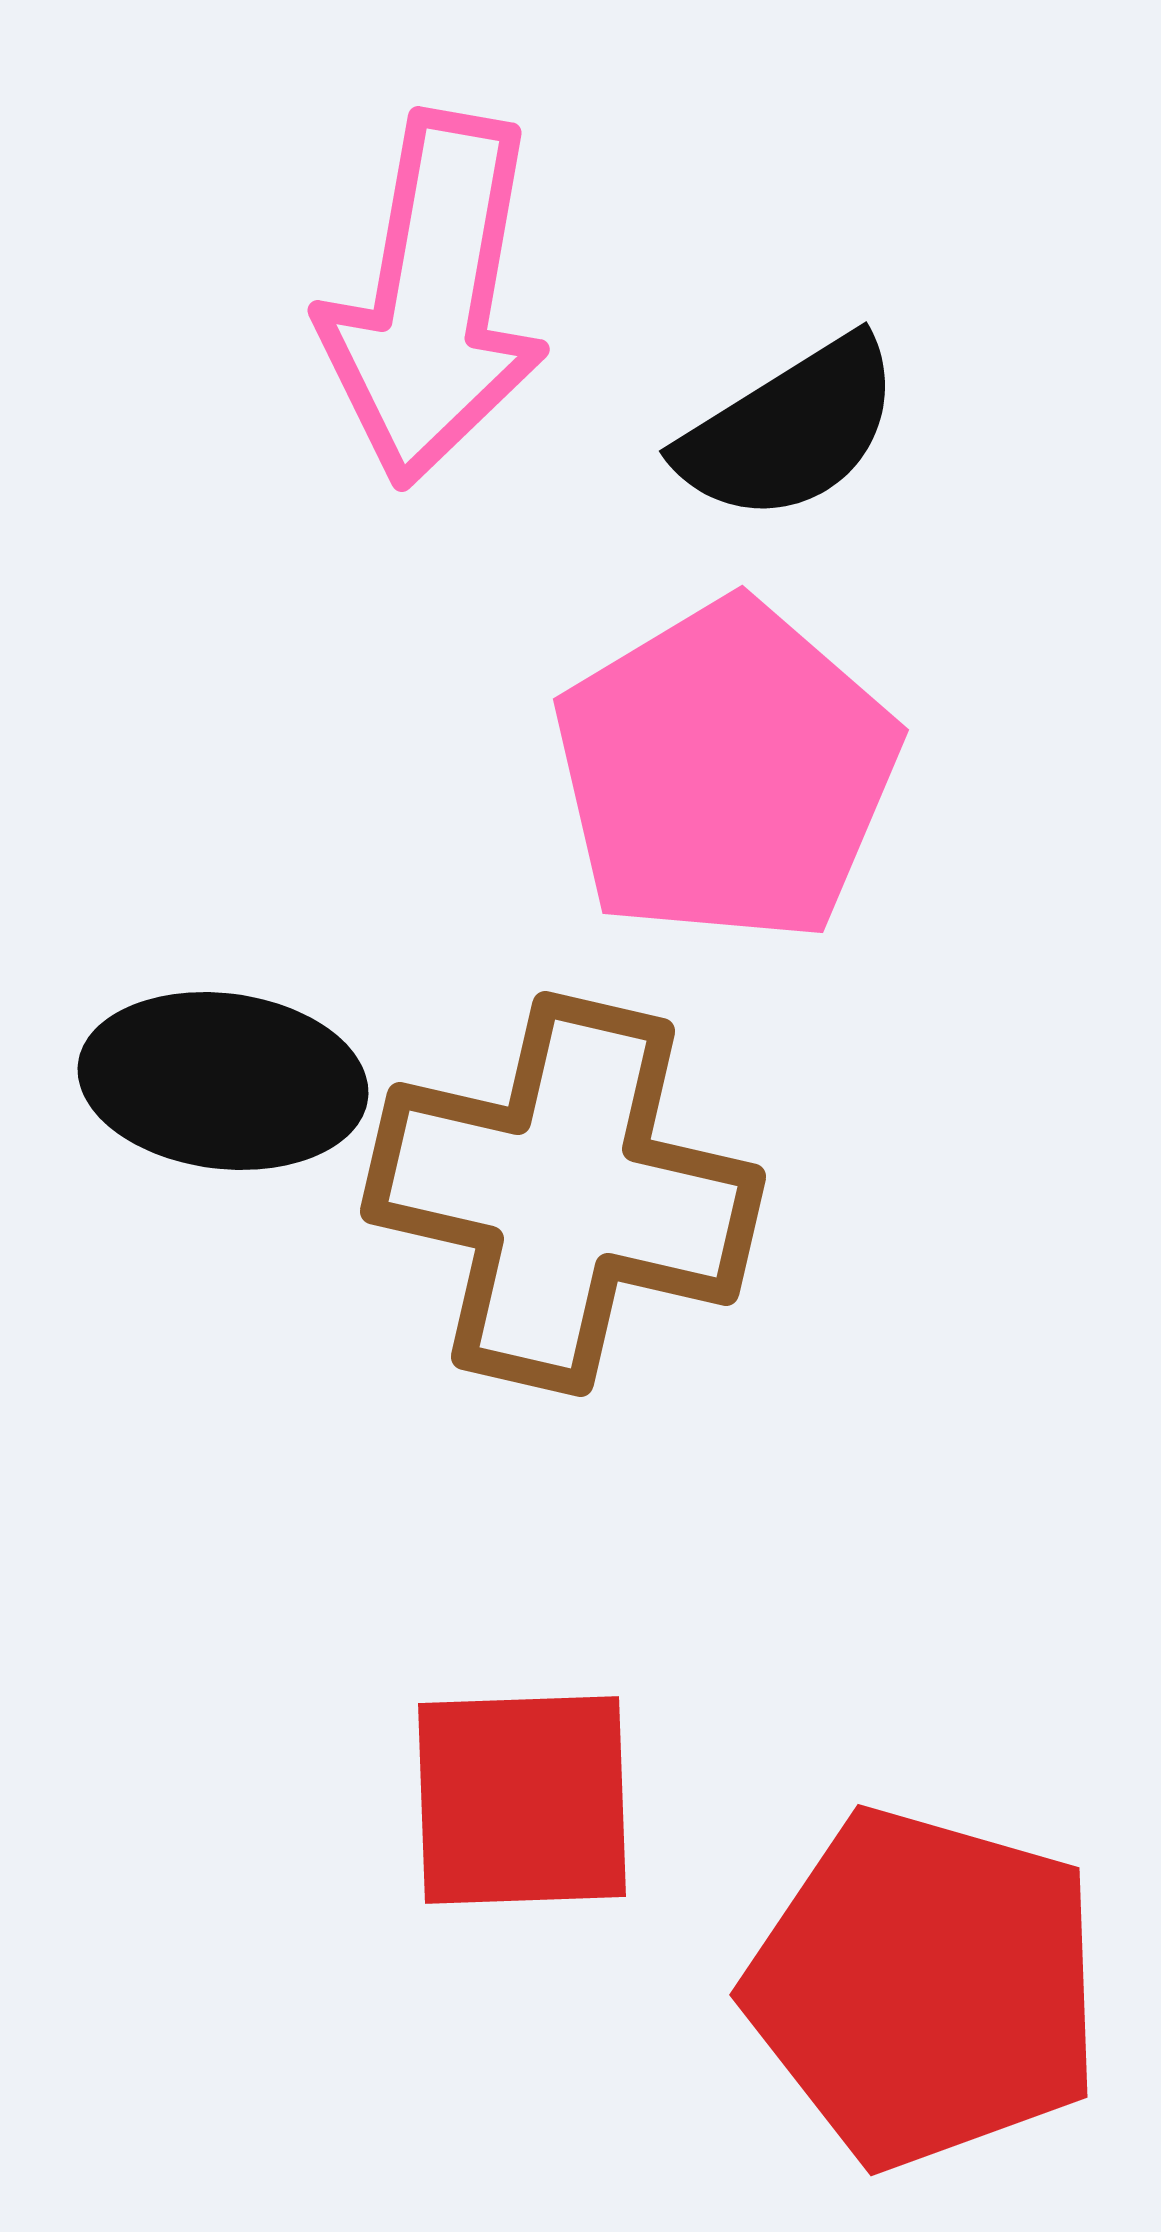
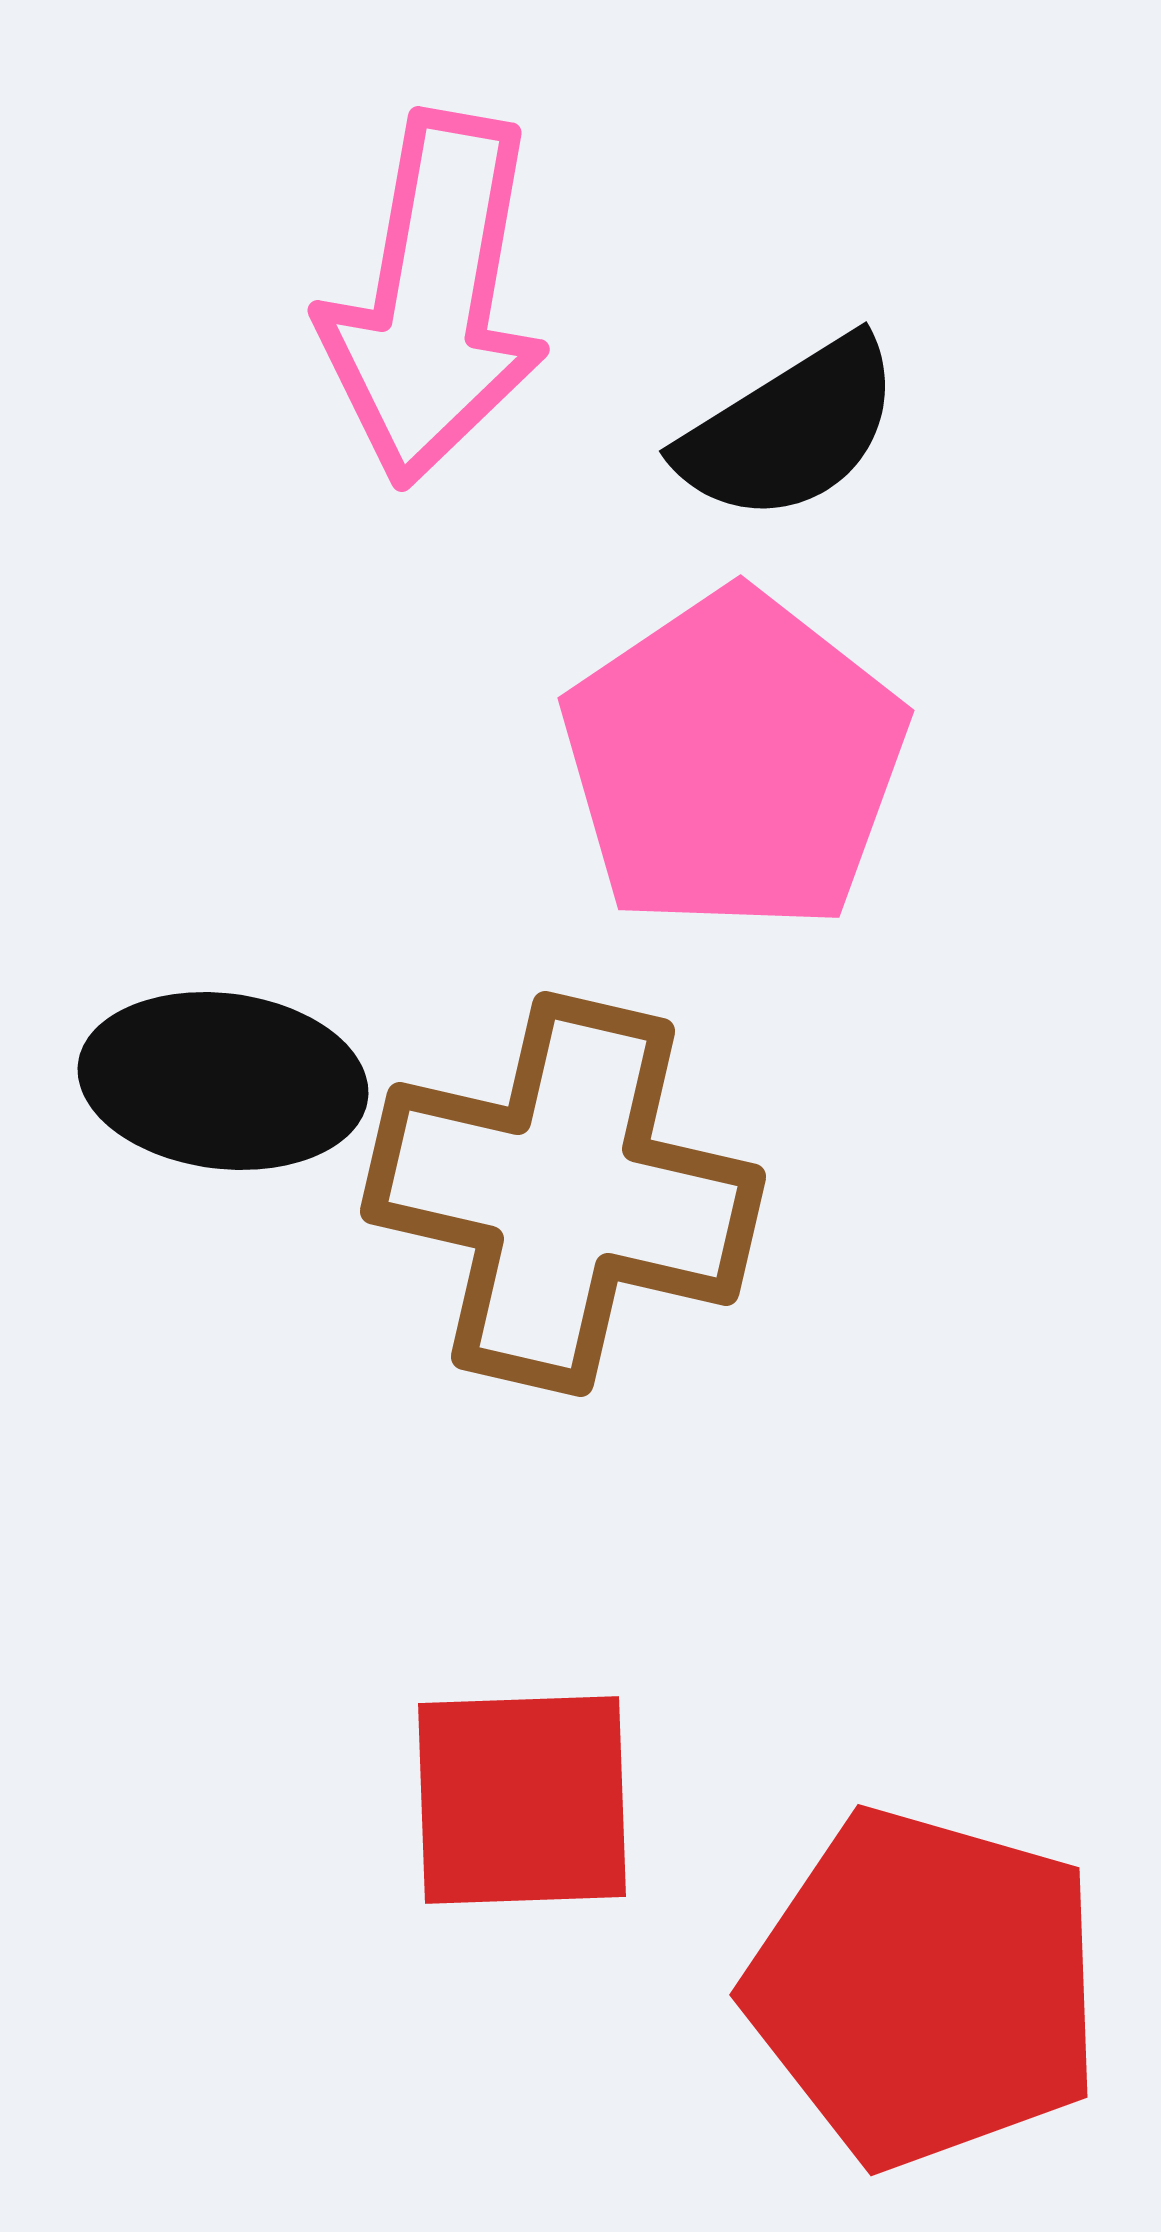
pink pentagon: moved 8 px right, 10 px up; rotated 3 degrees counterclockwise
